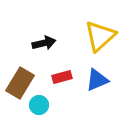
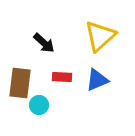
black arrow: rotated 55 degrees clockwise
red rectangle: rotated 18 degrees clockwise
brown rectangle: rotated 24 degrees counterclockwise
